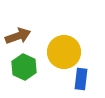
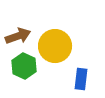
yellow circle: moved 9 px left, 6 px up
green hexagon: moved 1 px up
